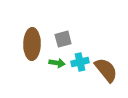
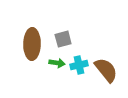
cyan cross: moved 1 px left, 3 px down
